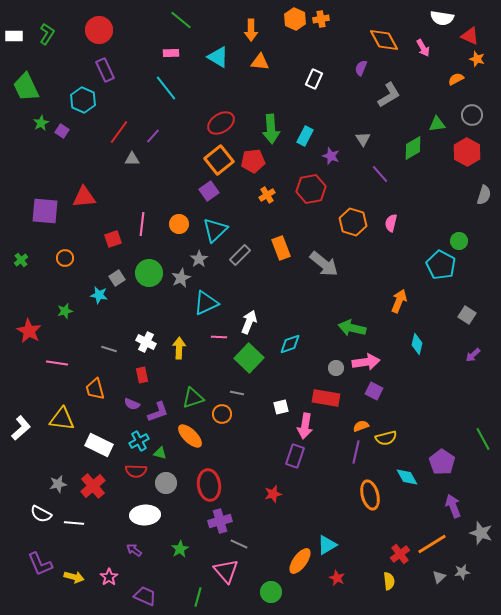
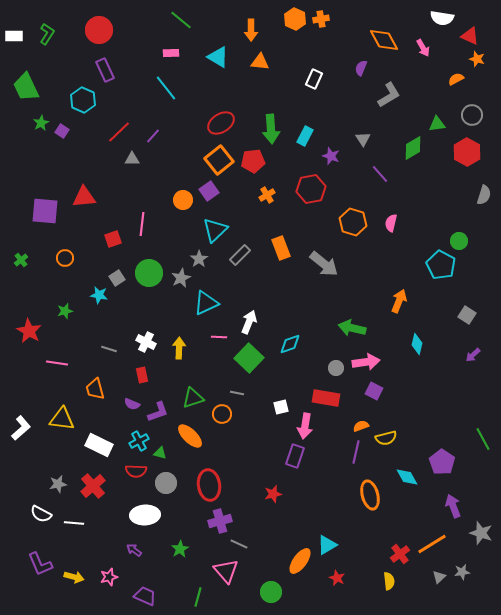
red line at (119, 132): rotated 10 degrees clockwise
orange circle at (179, 224): moved 4 px right, 24 px up
pink star at (109, 577): rotated 18 degrees clockwise
